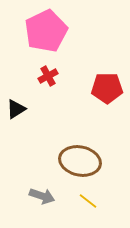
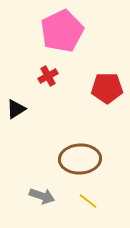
pink pentagon: moved 16 px right
brown ellipse: moved 2 px up; rotated 15 degrees counterclockwise
